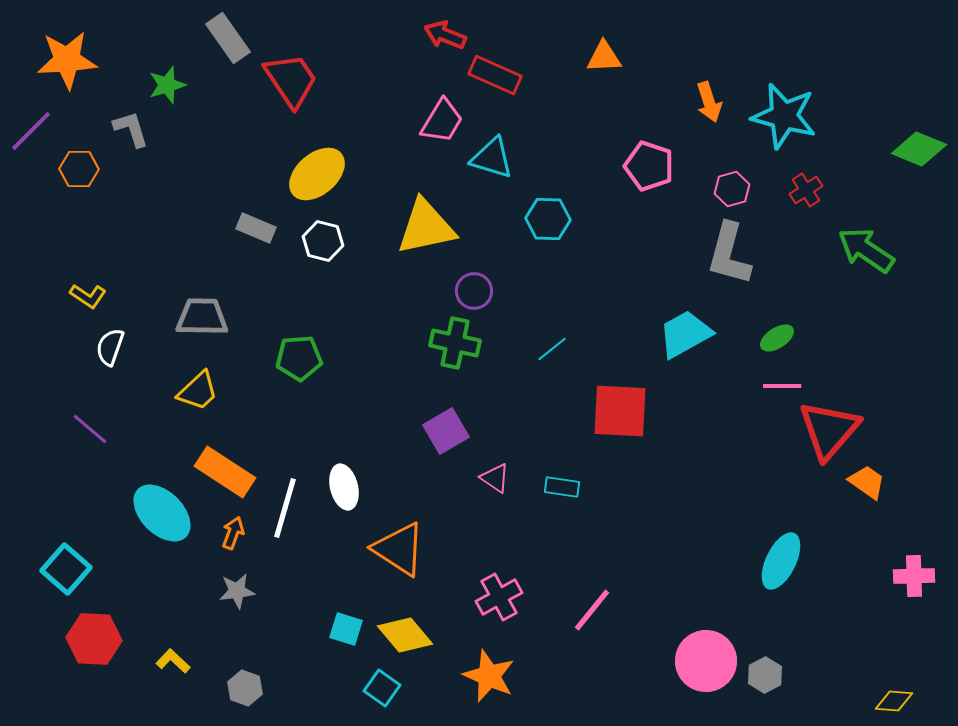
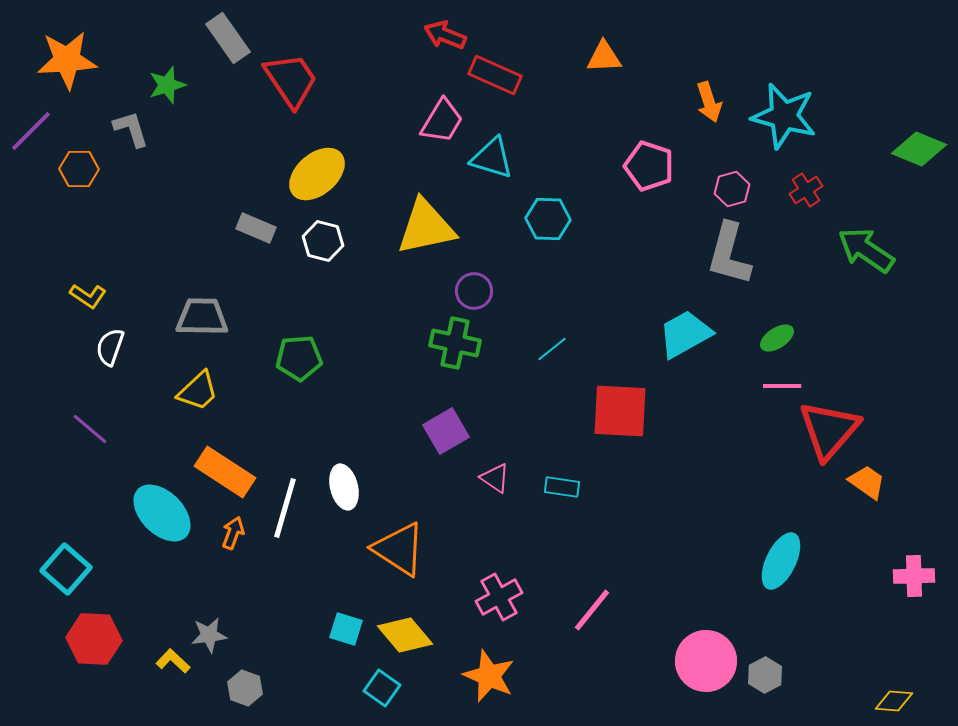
gray star at (237, 591): moved 28 px left, 44 px down
